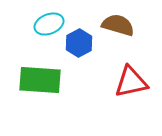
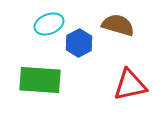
red triangle: moved 1 px left, 3 px down
